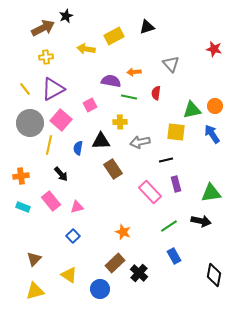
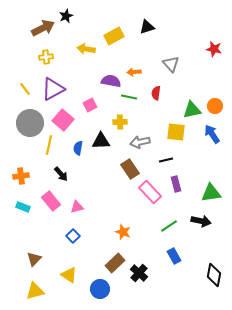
pink square at (61, 120): moved 2 px right
brown rectangle at (113, 169): moved 17 px right
